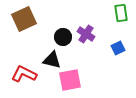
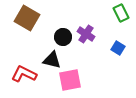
green rectangle: rotated 18 degrees counterclockwise
brown square: moved 3 px right, 1 px up; rotated 35 degrees counterclockwise
blue square: rotated 32 degrees counterclockwise
